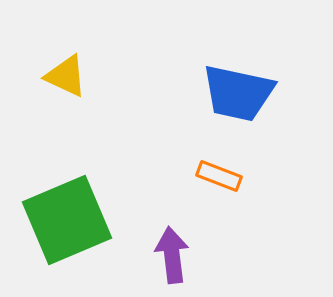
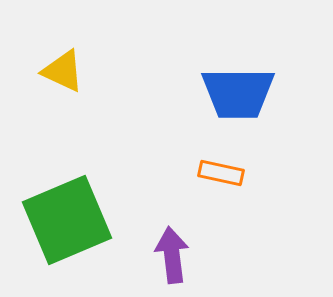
yellow triangle: moved 3 px left, 5 px up
blue trapezoid: rotated 12 degrees counterclockwise
orange rectangle: moved 2 px right, 3 px up; rotated 9 degrees counterclockwise
